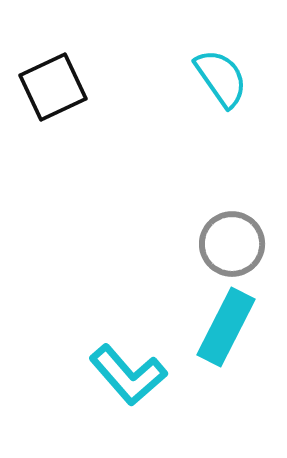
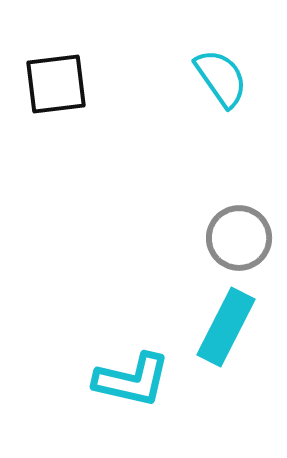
black square: moved 3 px right, 3 px up; rotated 18 degrees clockwise
gray circle: moved 7 px right, 6 px up
cyan L-shape: moved 4 px right, 5 px down; rotated 36 degrees counterclockwise
